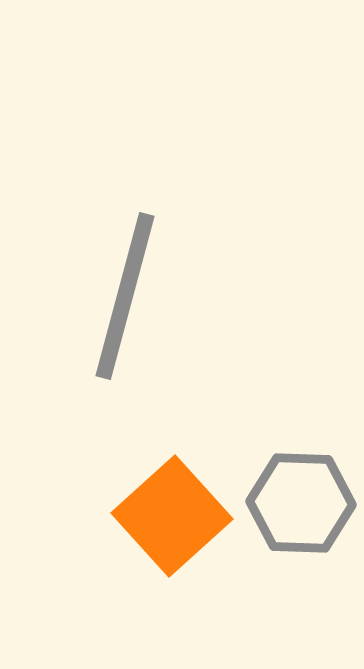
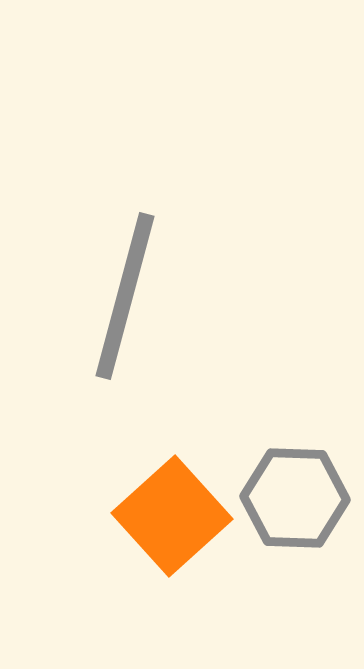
gray hexagon: moved 6 px left, 5 px up
